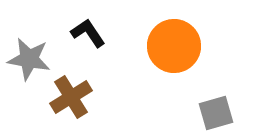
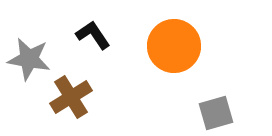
black L-shape: moved 5 px right, 2 px down
